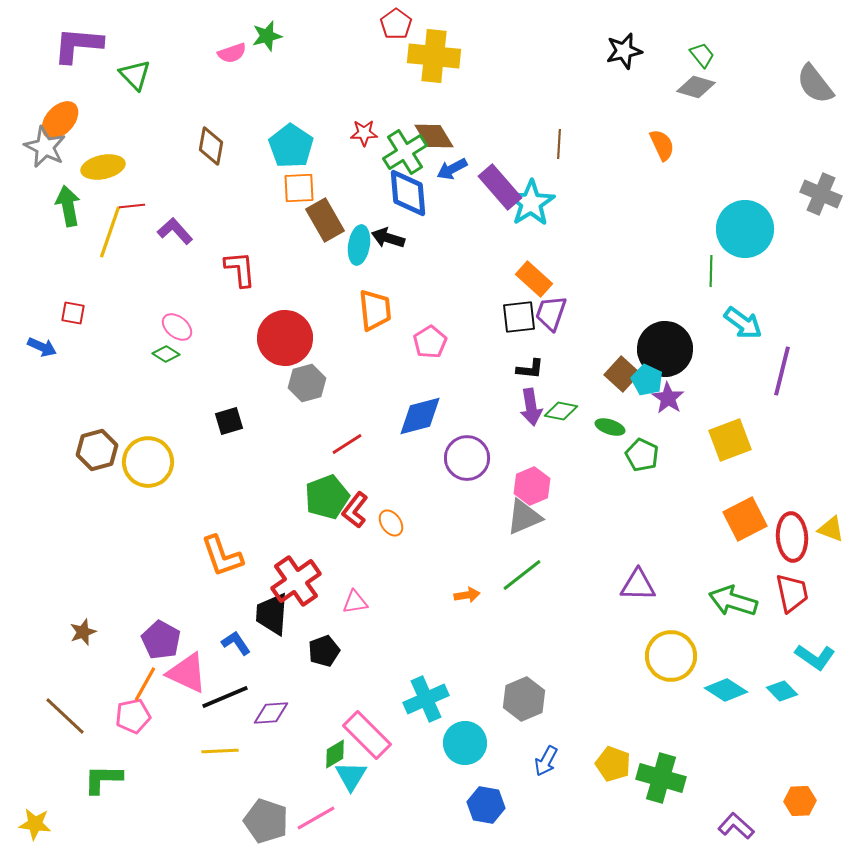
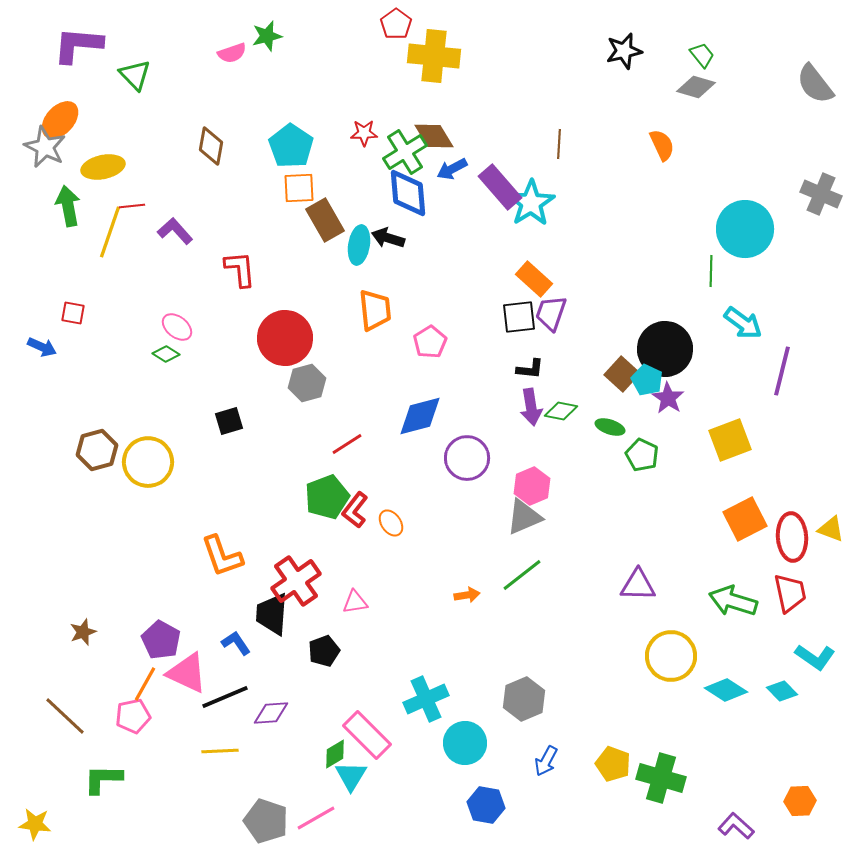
red trapezoid at (792, 593): moved 2 px left
